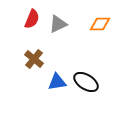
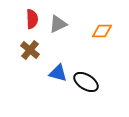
red semicircle: rotated 24 degrees counterclockwise
orange diamond: moved 2 px right, 7 px down
brown cross: moved 4 px left, 9 px up
blue triangle: moved 1 px right, 9 px up; rotated 24 degrees clockwise
